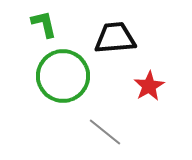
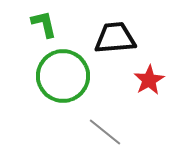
red star: moved 6 px up
